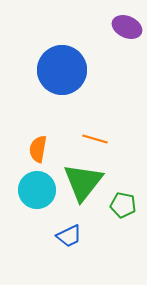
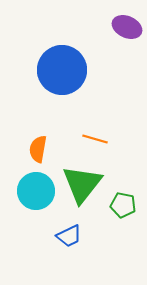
green triangle: moved 1 px left, 2 px down
cyan circle: moved 1 px left, 1 px down
